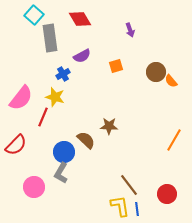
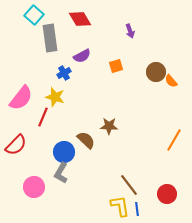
purple arrow: moved 1 px down
blue cross: moved 1 px right, 1 px up
